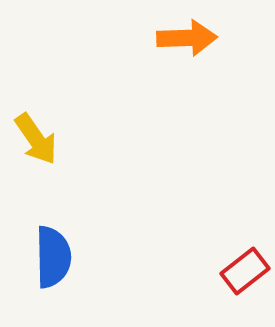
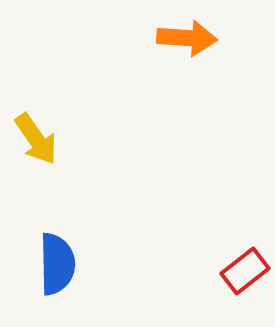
orange arrow: rotated 6 degrees clockwise
blue semicircle: moved 4 px right, 7 px down
